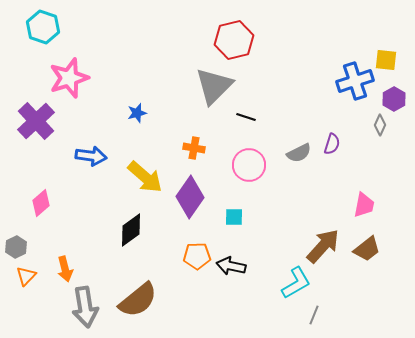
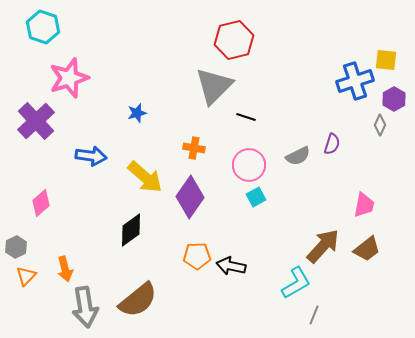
gray semicircle: moved 1 px left, 3 px down
cyan square: moved 22 px right, 20 px up; rotated 30 degrees counterclockwise
